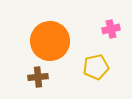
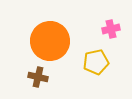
yellow pentagon: moved 5 px up
brown cross: rotated 18 degrees clockwise
